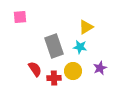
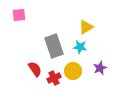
pink square: moved 1 px left, 2 px up
red cross: rotated 24 degrees counterclockwise
